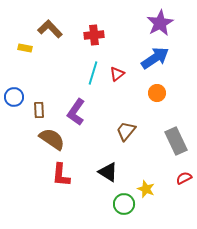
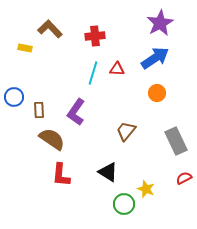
red cross: moved 1 px right, 1 px down
red triangle: moved 5 px up; rotated 42 degrees clockwise
